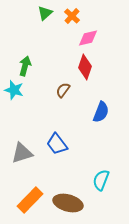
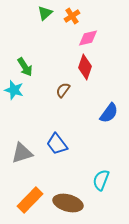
orange cross: rotated 14 degrees clockwise
green arrow: moved 1 px down; rotated 132 degrees clockwise
blue semicircle: moved 8 px right, 1 px down; rotated 15 degrees clockwise
